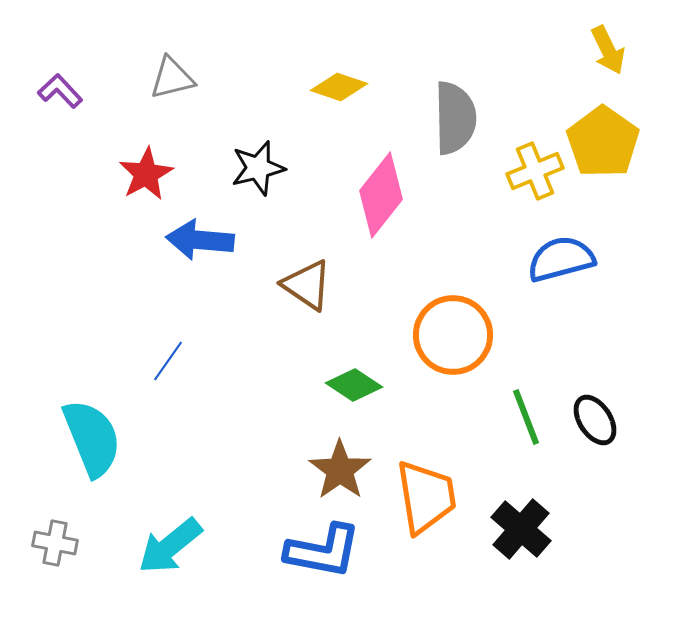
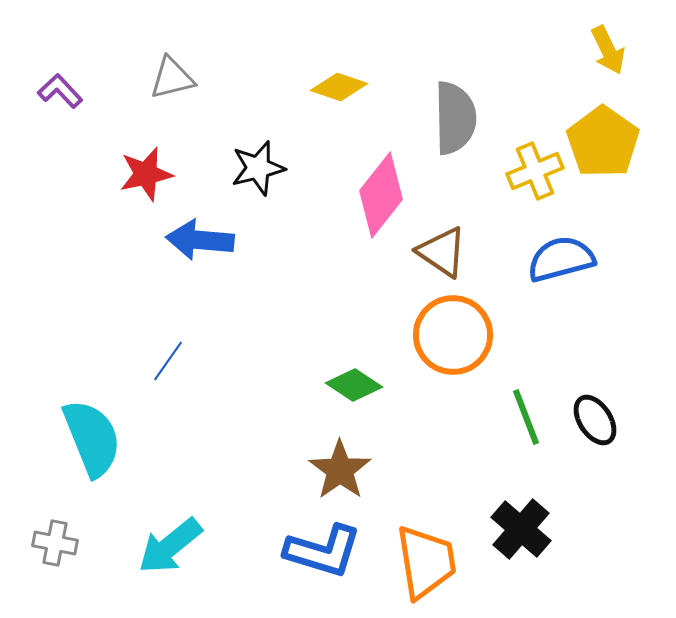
red star: rotated 16 degrees clockwise
brown triangle: moved 135 px right, 33 px up
orange trapezoid: moved 65 px down
blue L-shape: rotated 6 degrees clockwise
